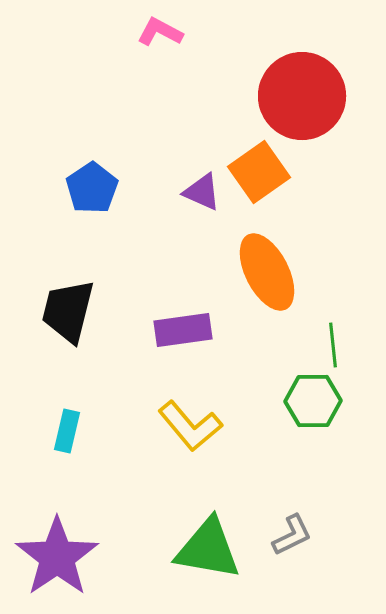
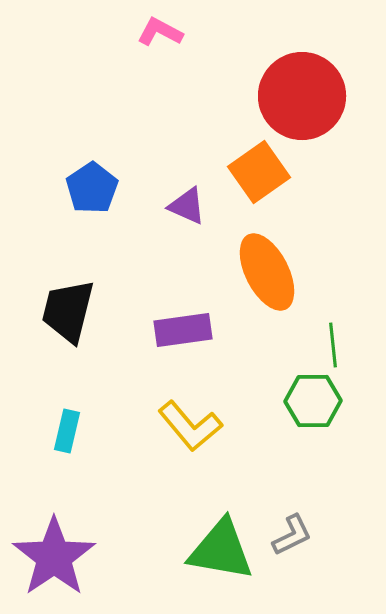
purple triangle: moved 15 px left, 14 px down
green triangle: moved 13 px right, 1 px down
purple star: moved 3 px left
